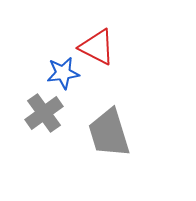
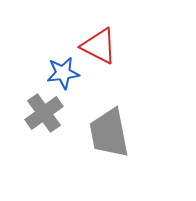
red triangle: moved 2 px right, 1 px up
gray trapezoid: rotated 6 degrees clockwise
